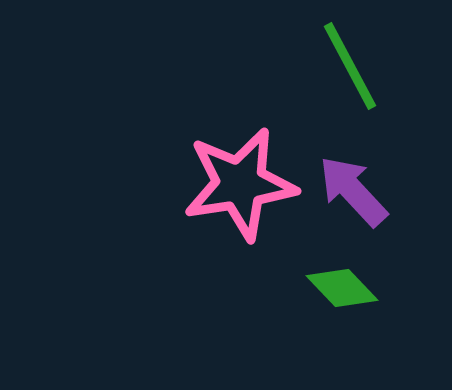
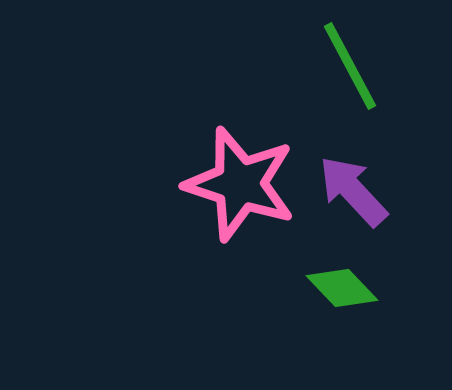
pink star: rotated 27 degrees clockwise
